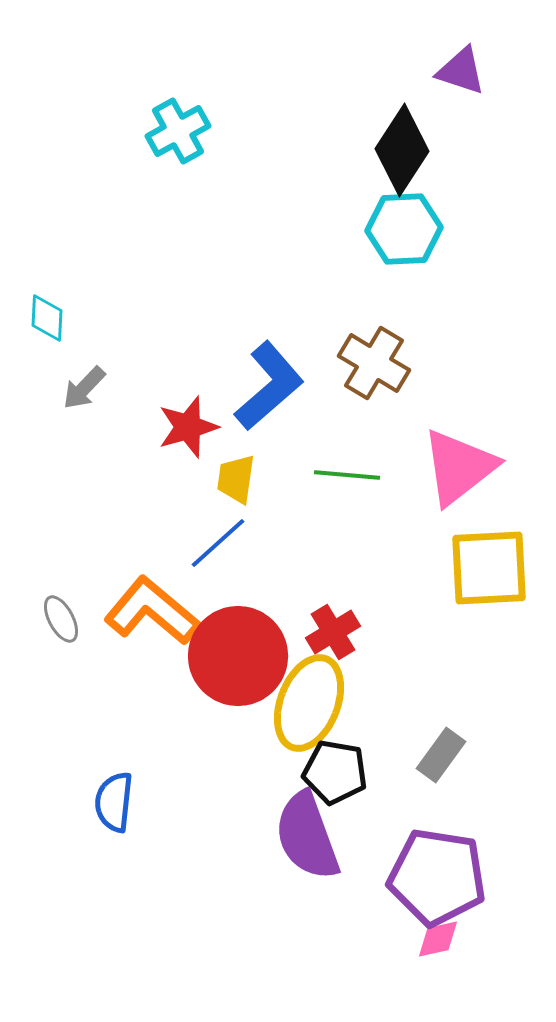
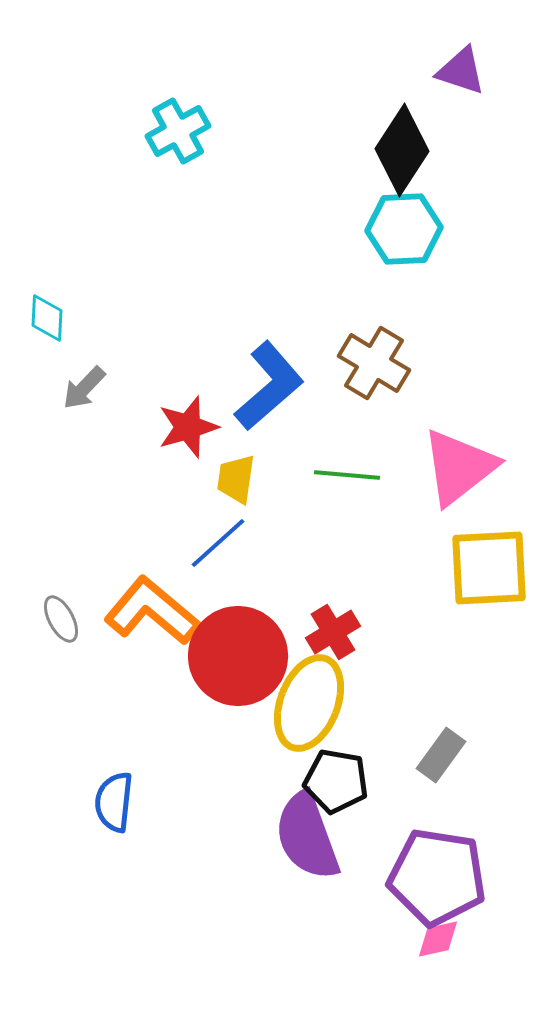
black pentagon: moved 1 px right, 9 px down
